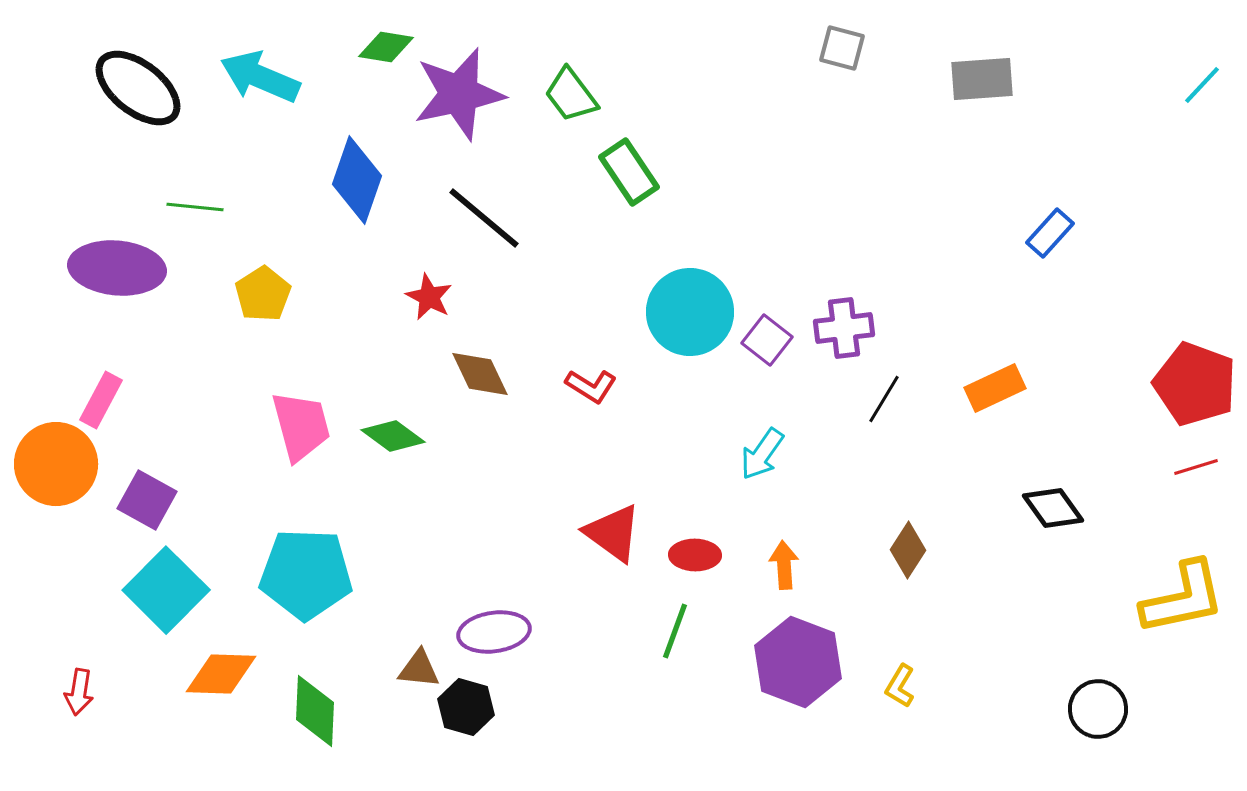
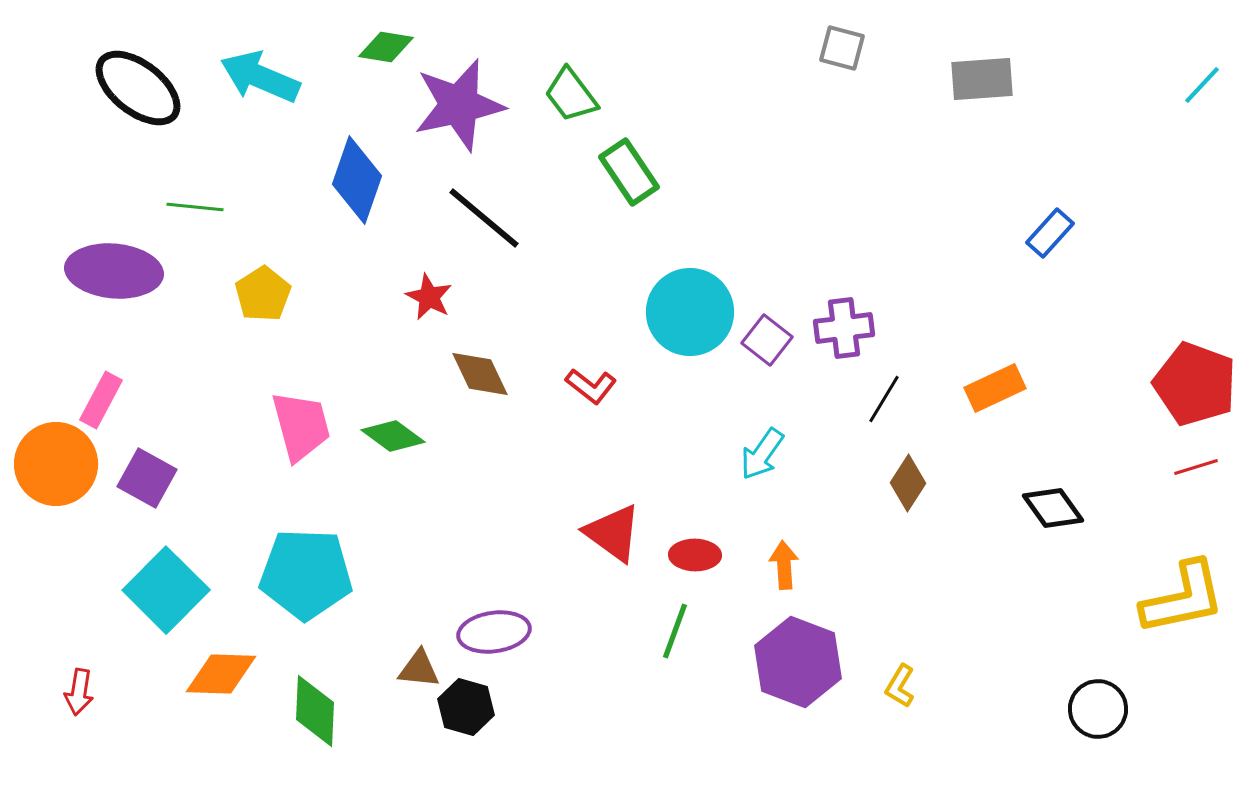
purple star at (459, 94): moved 11 px down
purple ellipse at (117, 268): moved 3 px left, 3 px down
red L-shape at (591, 386): rotated 6 degrees clockwise
purple square at (147, 500): moved 22 px up
brown diamond at (908, 550): moved 67 px up
